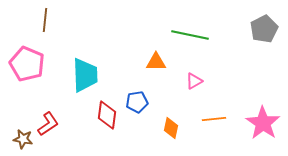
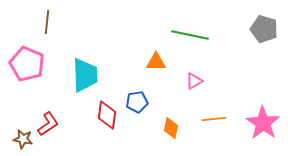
brown line: moved 2 px right, 2 px down
gray pentagon: rotated 28 degrees counterclockwise
